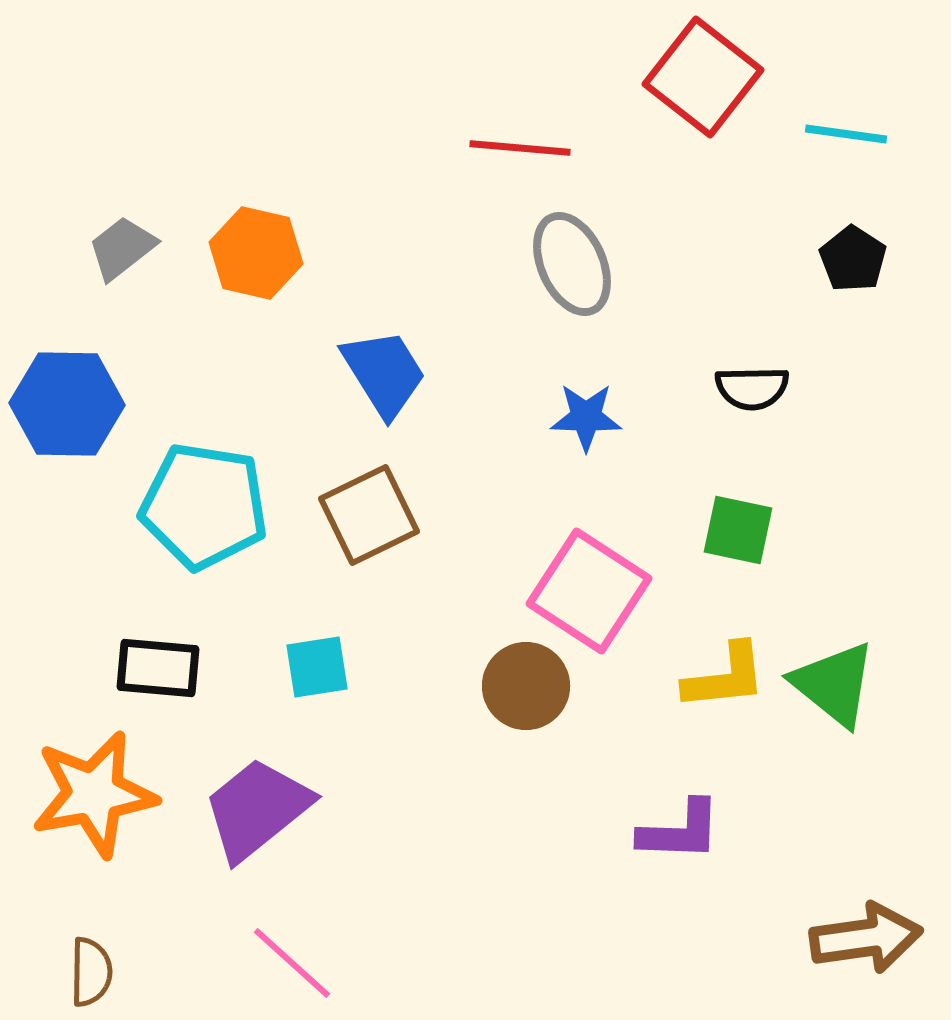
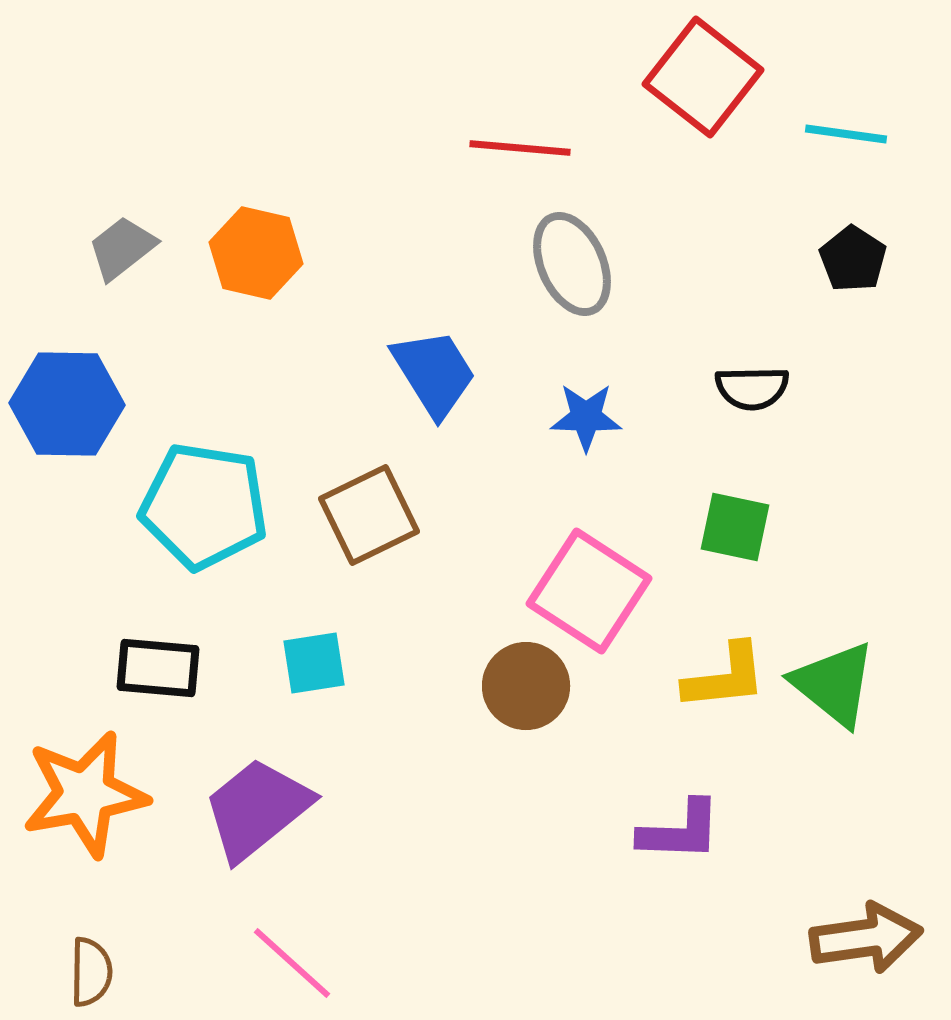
blue trapezoid: moved 50 px right
green square: moved 3 px left, 3 px up
cyan square: moved 3 px left, 4 px up
orange star: moved 9 px left
